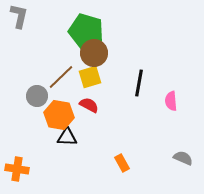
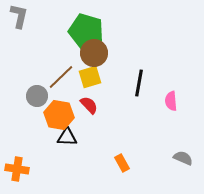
red semicircle: rotated 18 degrees clockwise
